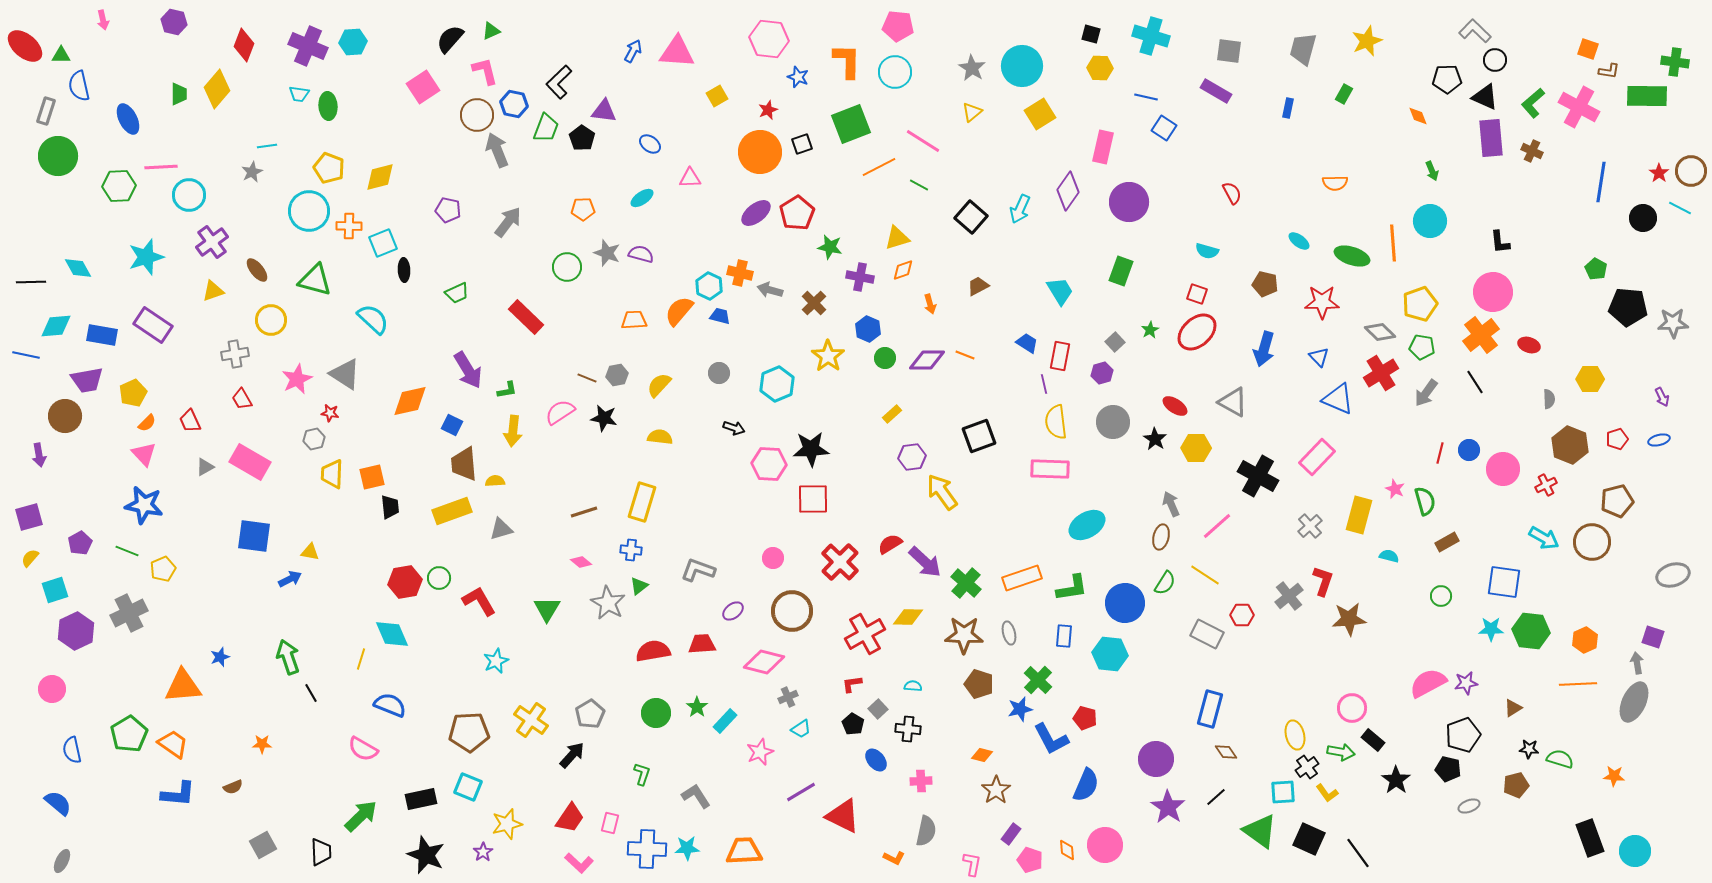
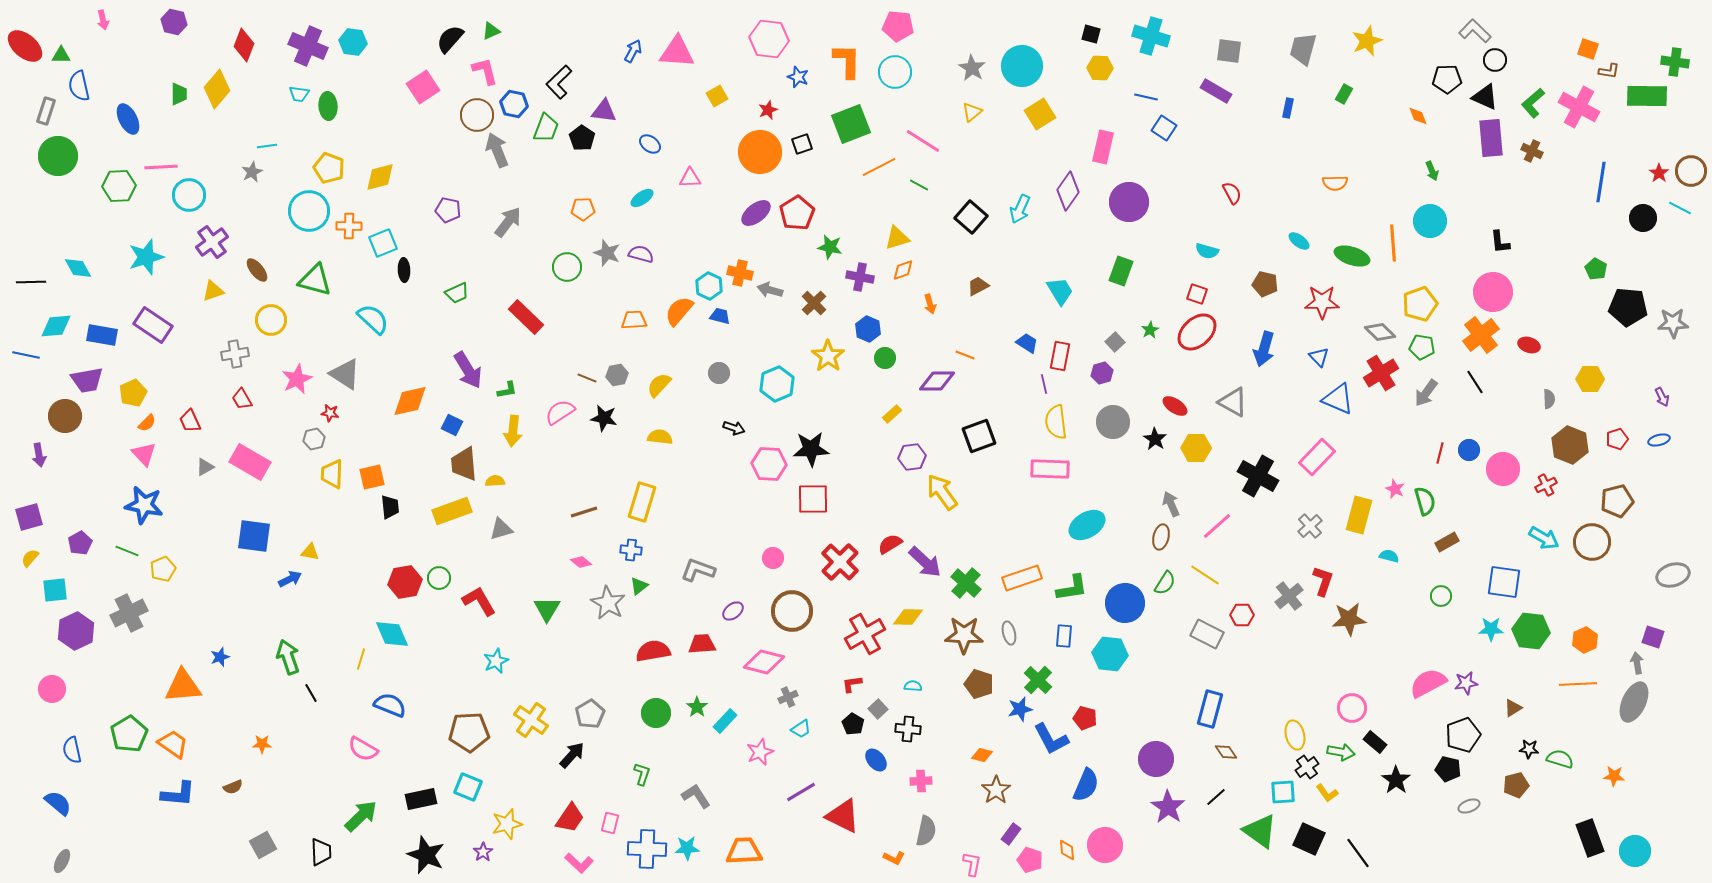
cyan hexagon at (353, 42): rotated 12 degrees clockwise
purple diamond at (927, 360): moved 10 px right, 21 px down
cyan square at (55, 590): rotated 12 degrees clockwise
black rectangle at (1373, 740): moved 2 px right, 2 px down
